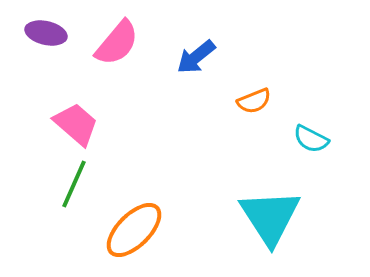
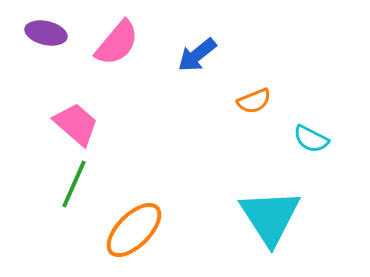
blue arrow: moved 1 px right, 2 px up
